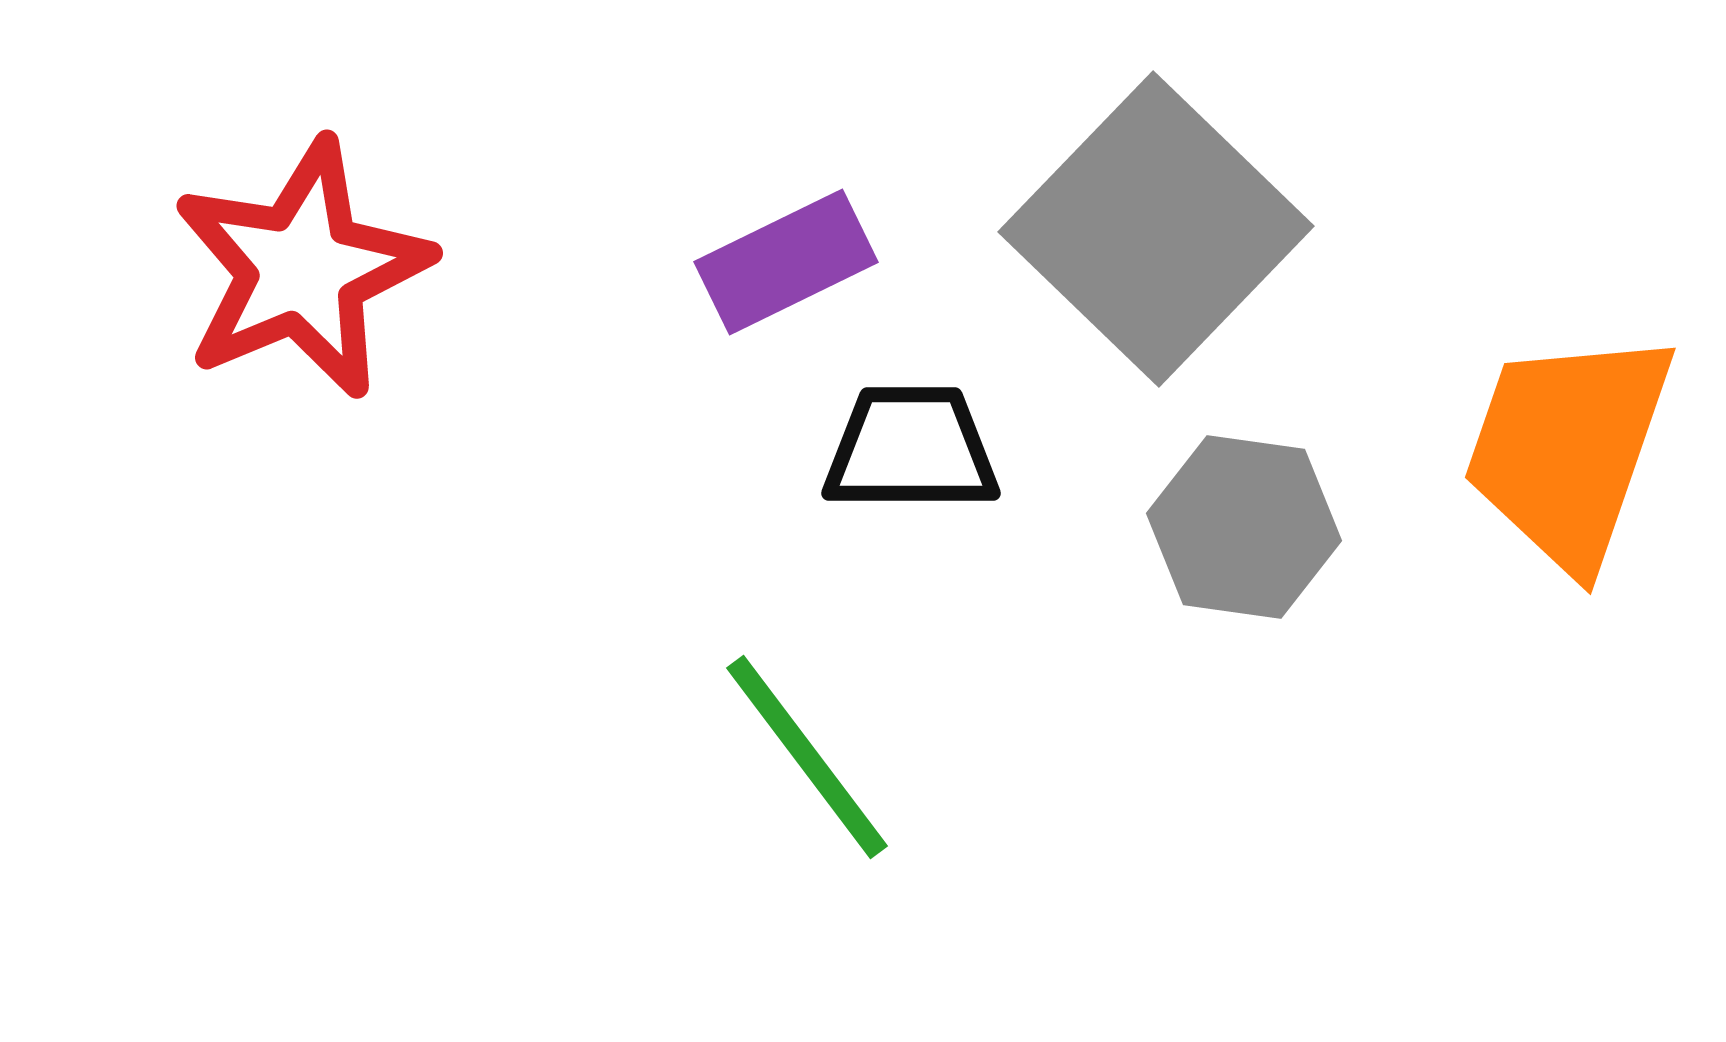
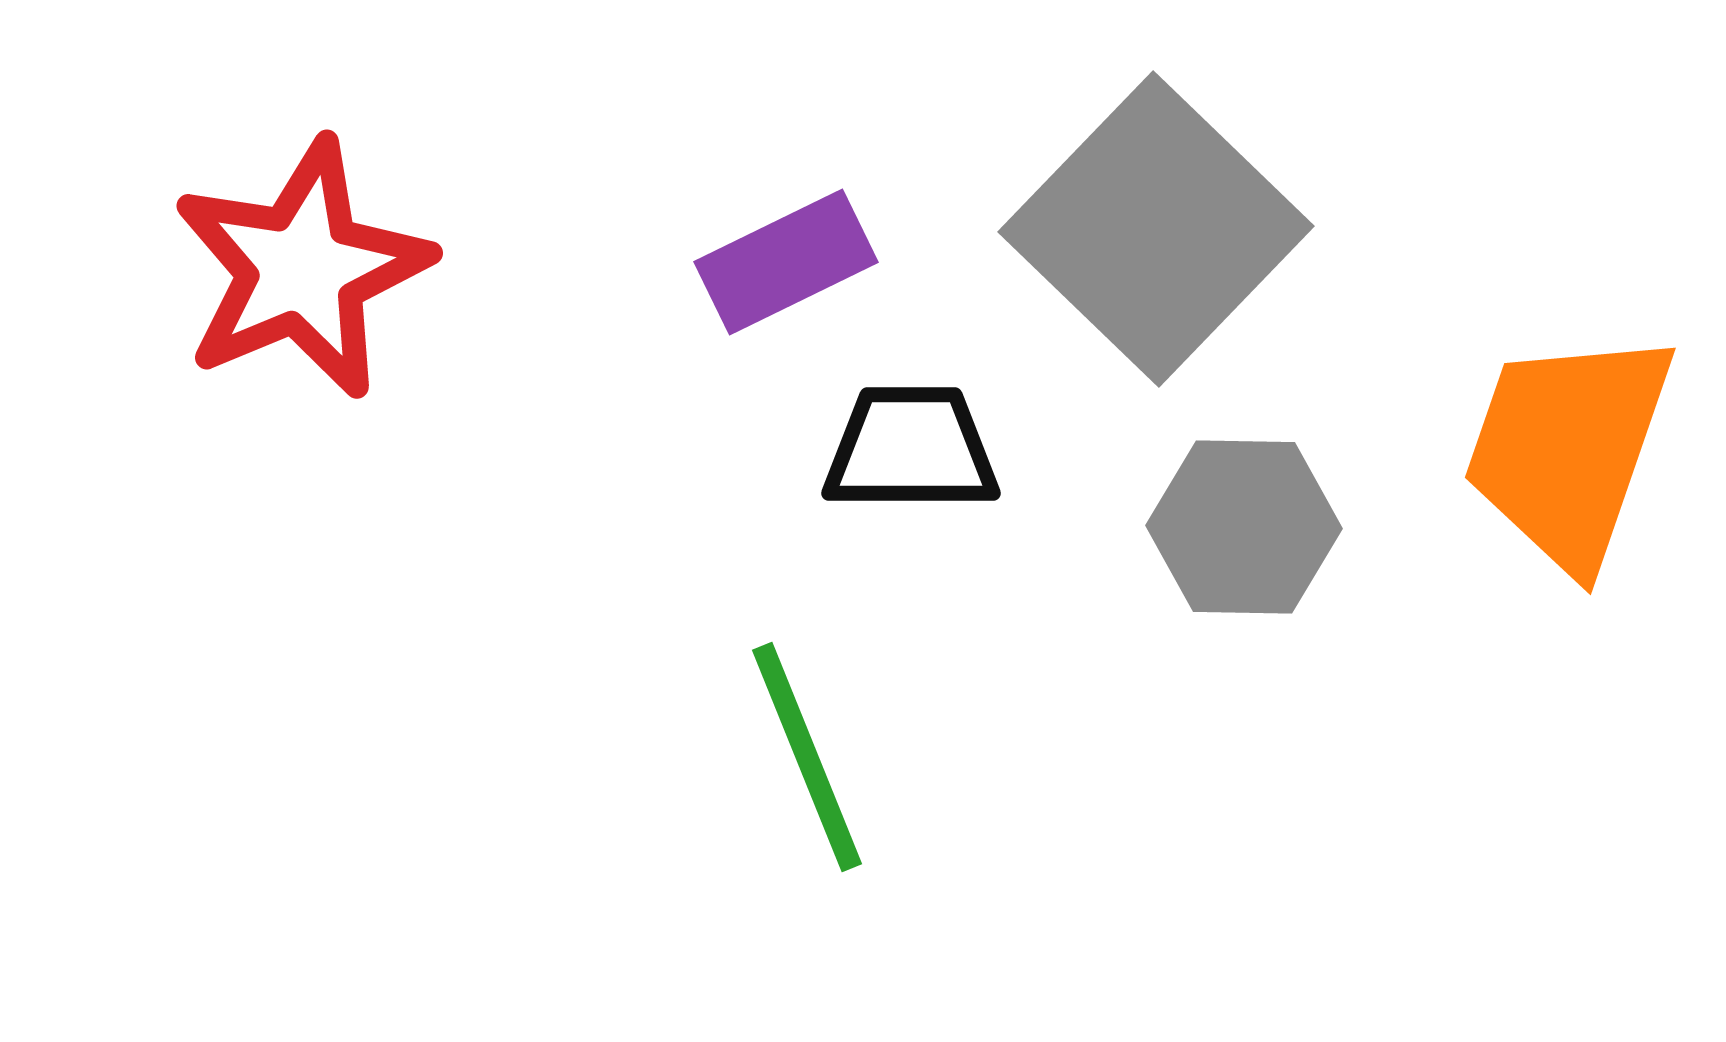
gray hexagon: rotated 7 degrees counterclockwise
green line: rotated 15 degrees clockwise
